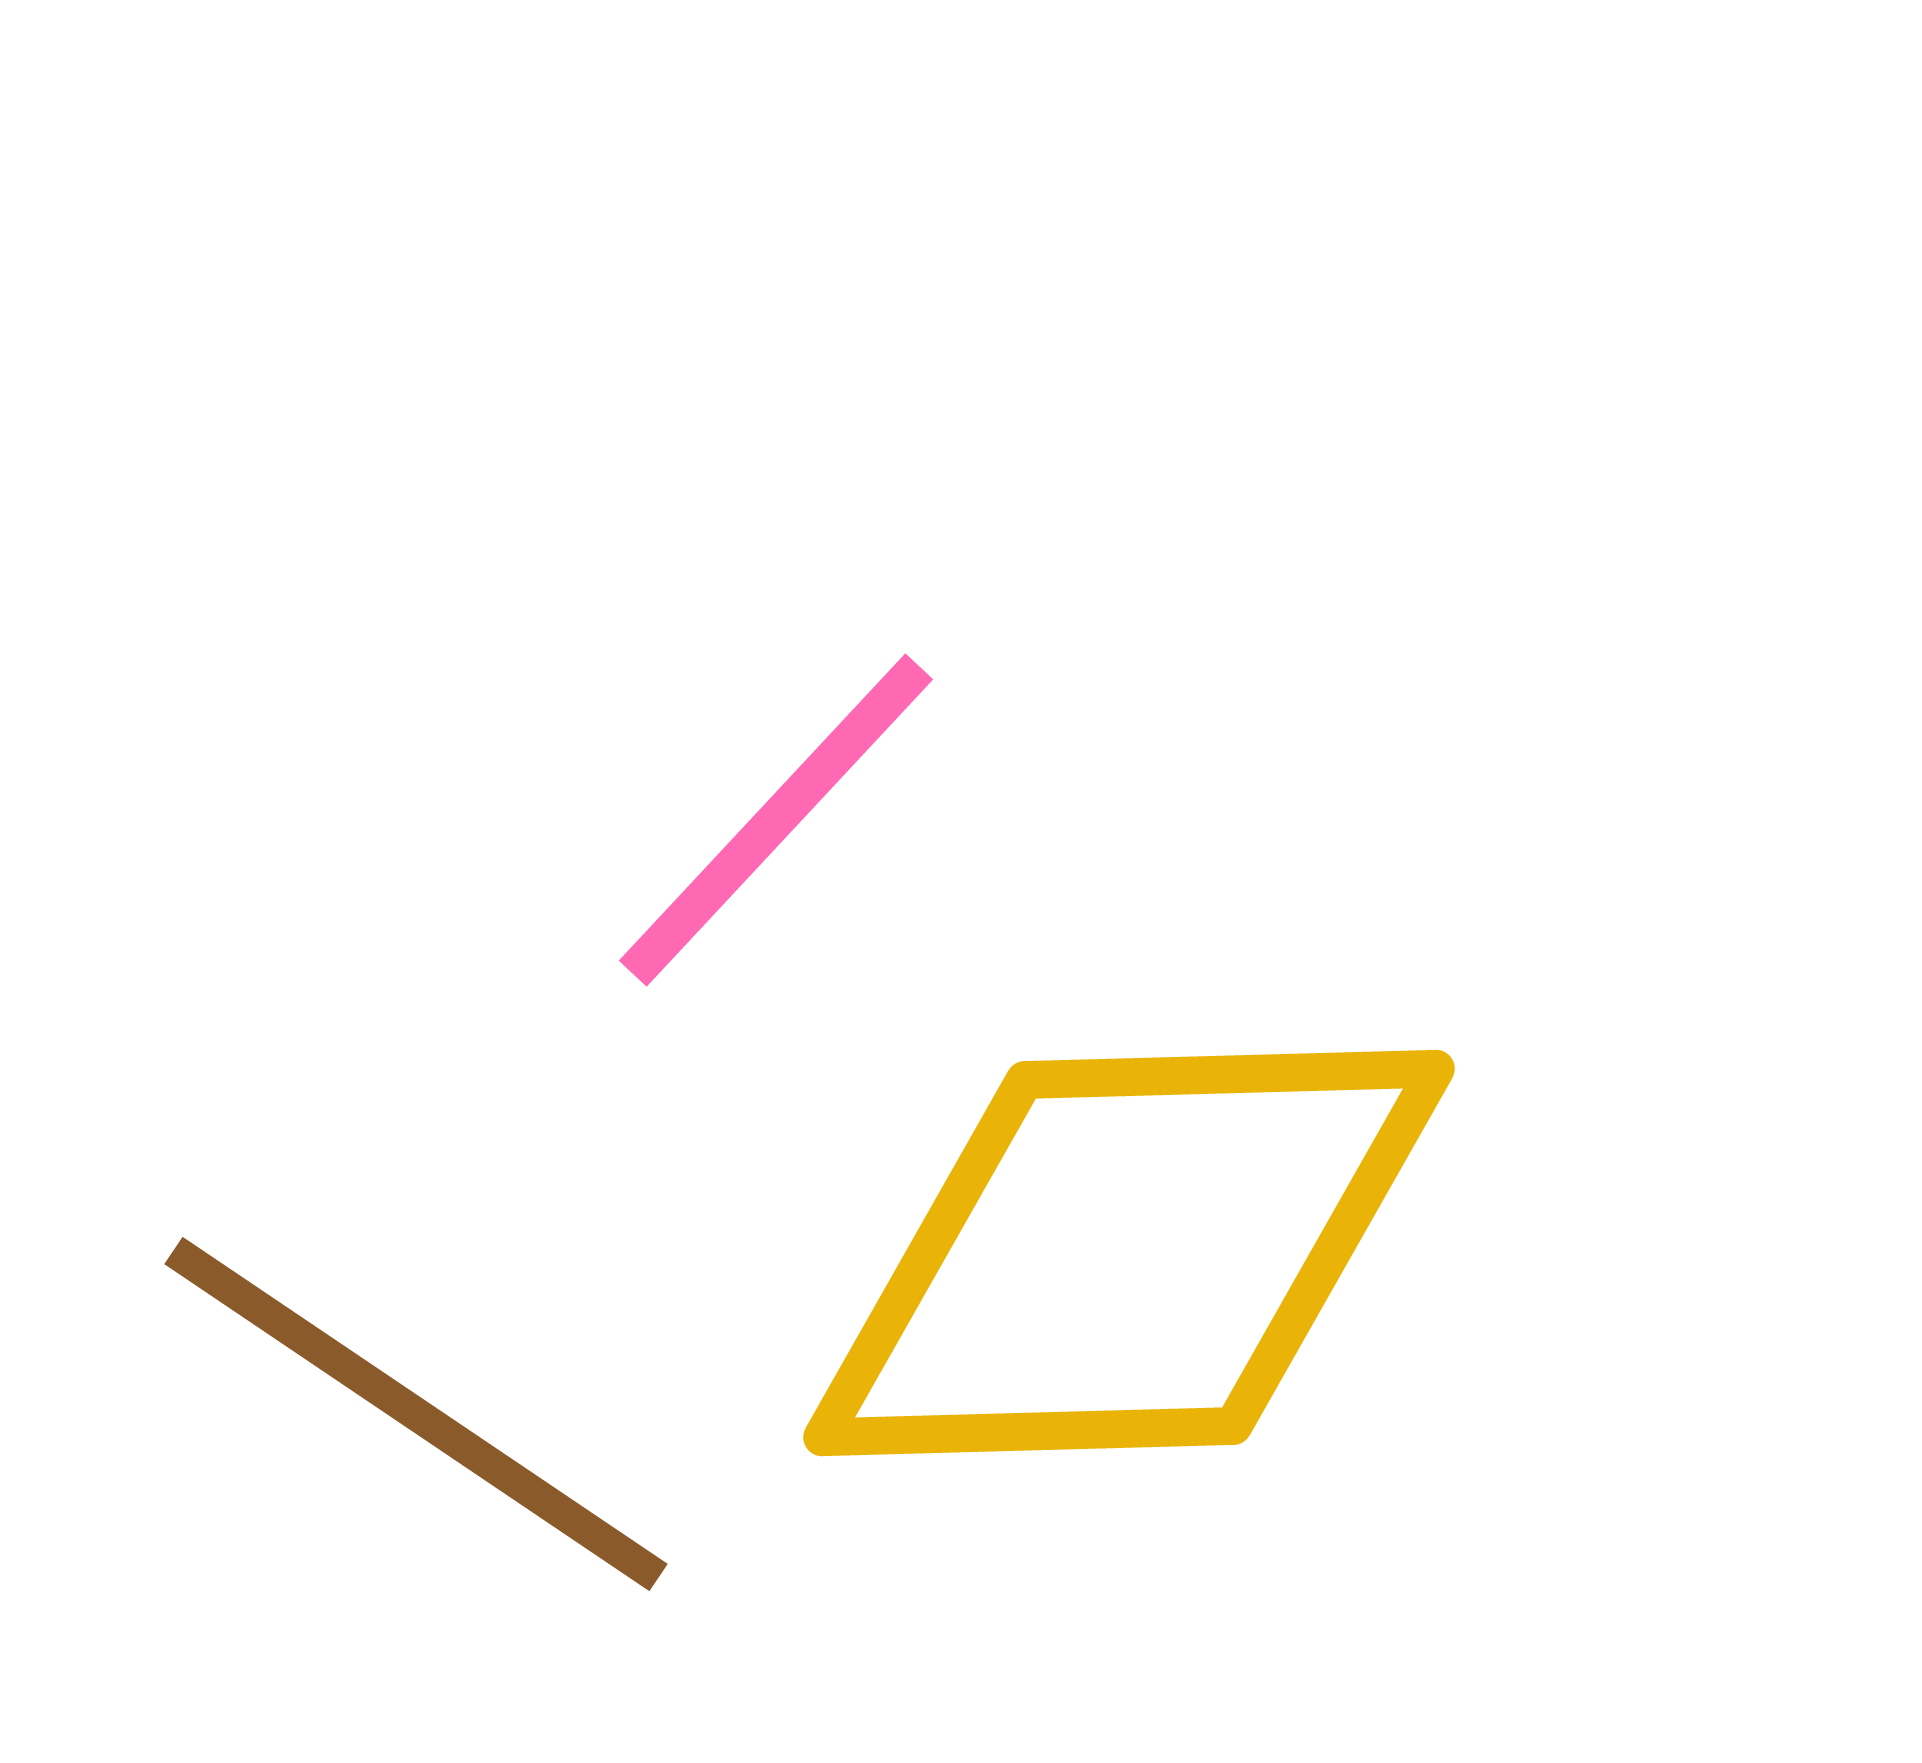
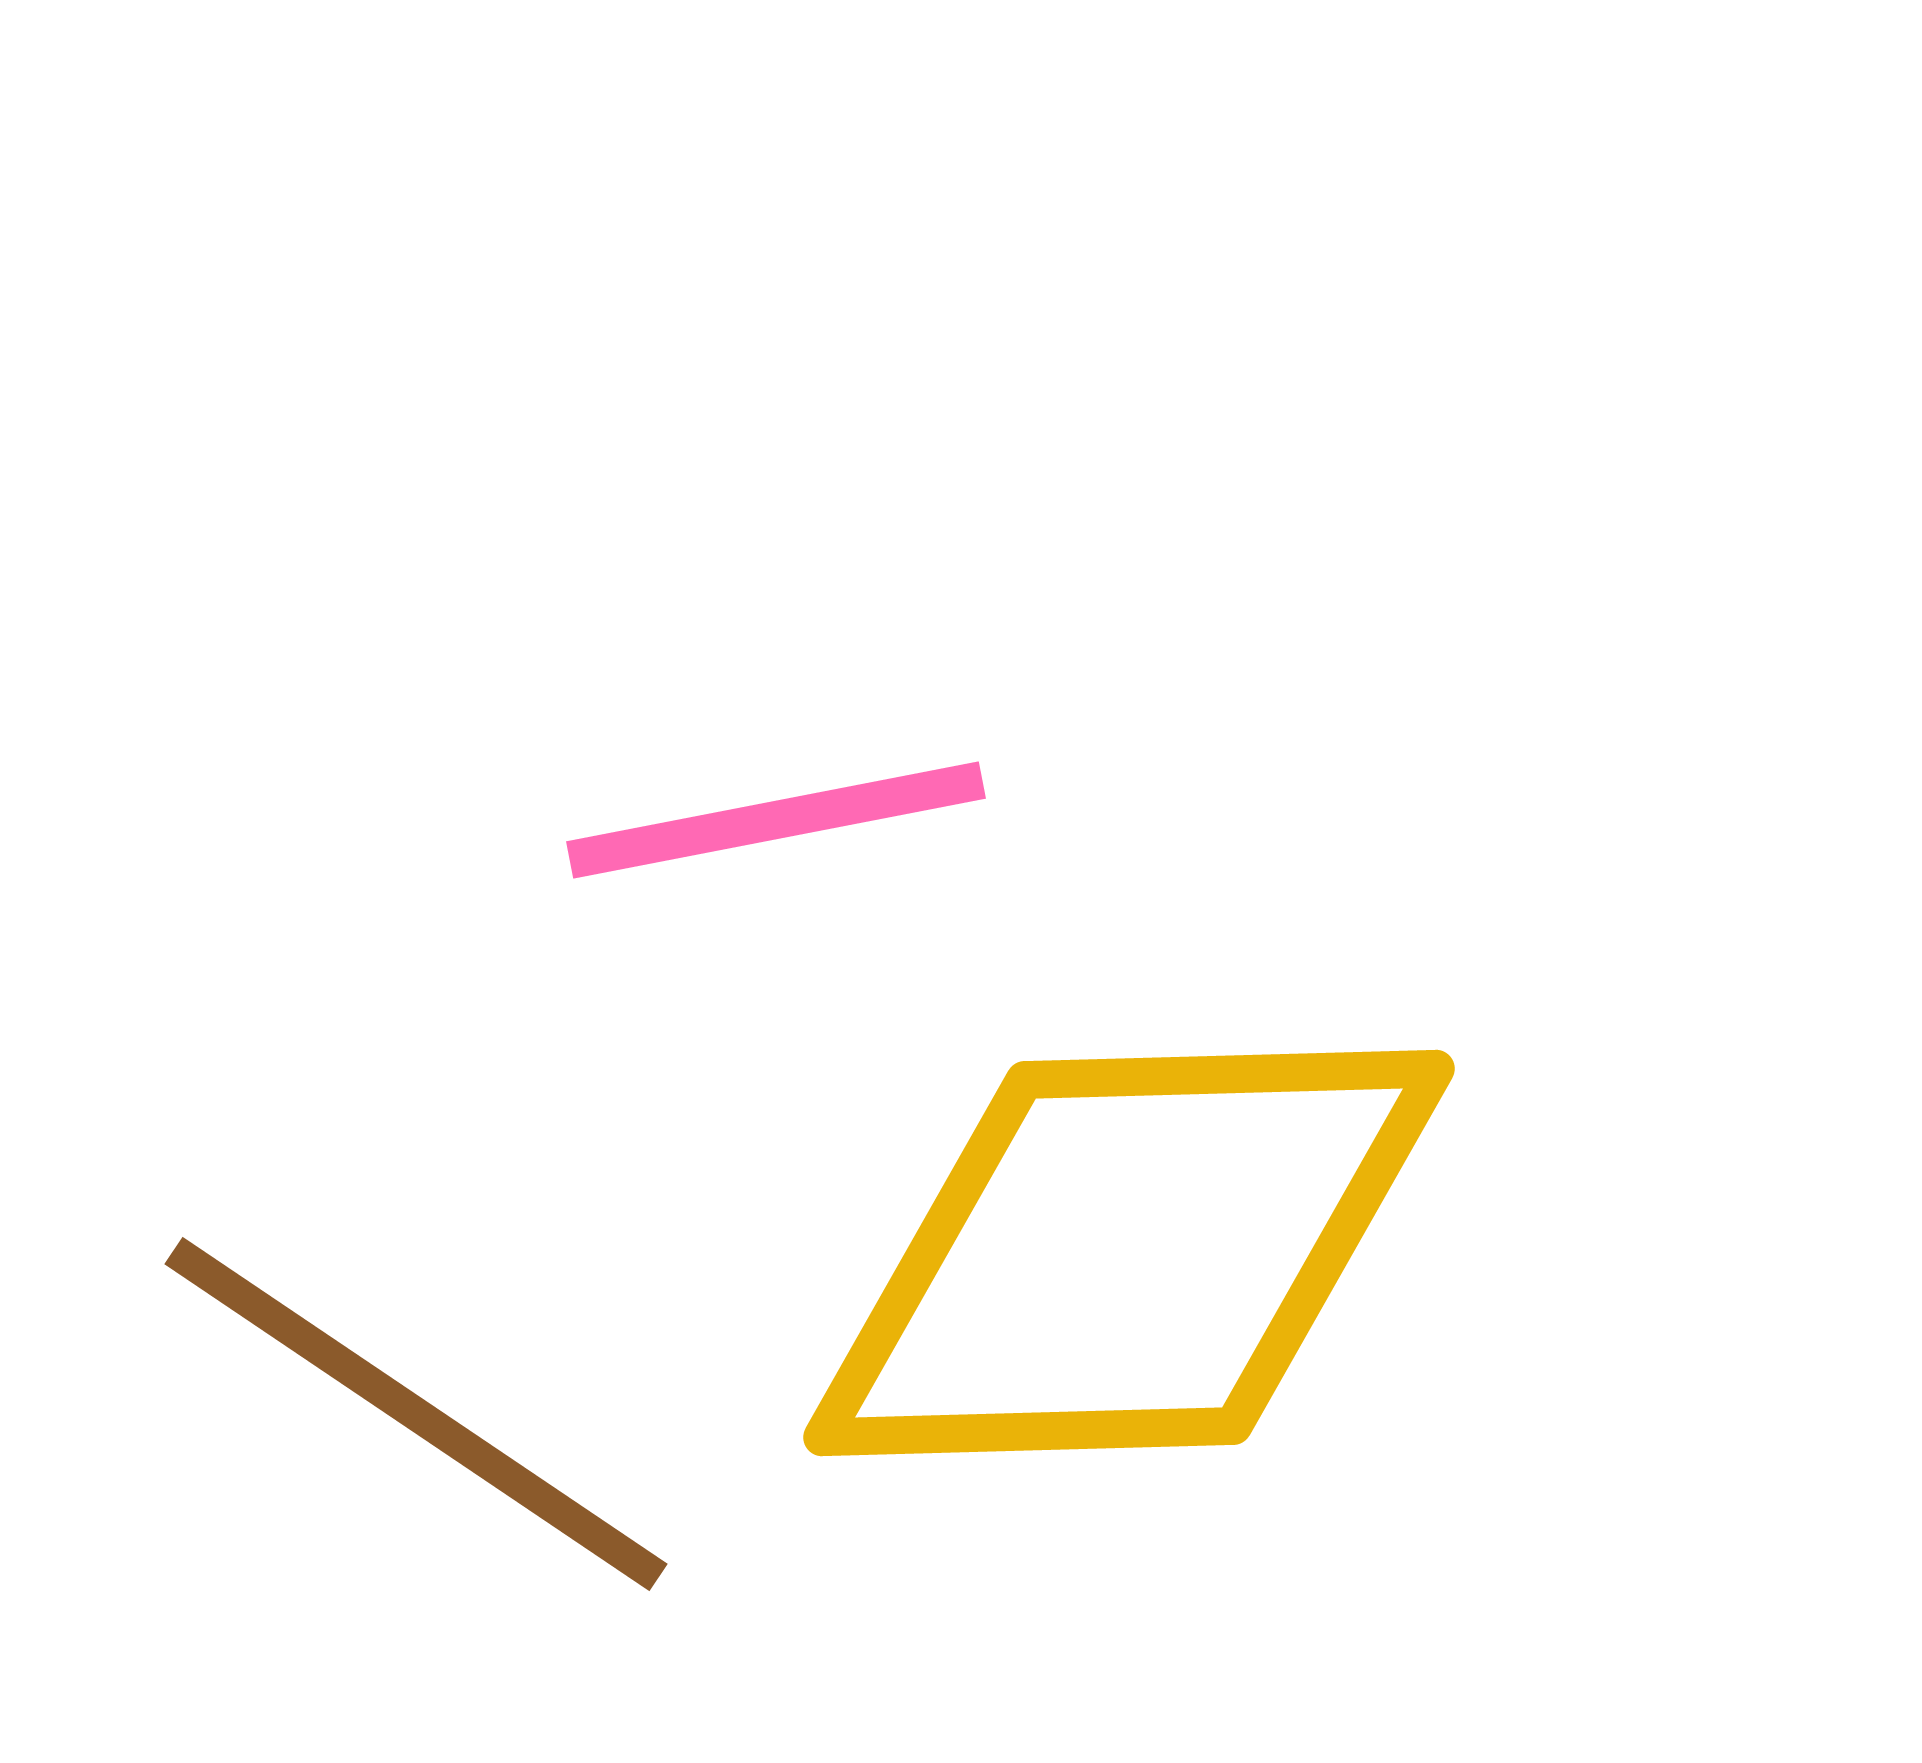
pink line: rotated 36 degrees clockwise
